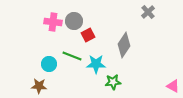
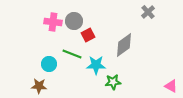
gray diamond: rotated 20 degrees clockwise
green line: moved 2 px up
cyan star: moved 1 px down
pink triangle: moved 2 px left
